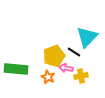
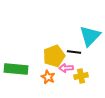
cyan triangle: moved 3 px right, 1 px up
black line: rotated 24 degrees counterclockwise
pink arrow: rotated 16 degrees counterclockwise
